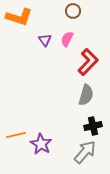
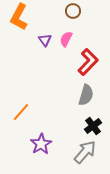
orange L-shape: rotated 100 degrees clockwise
pink semicircle: moved 1 px left
black cross: rotated 24 degrees counterclockwise
orange line: moved 5 px right, 23 px up; rotated 36 degrees counterclockwise
purple star: rotated 10 degrees clockwise
